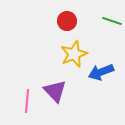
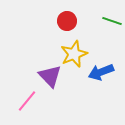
purple triangle: moved 5 px left, 15 px up
pink line: rotated 35 degrees clockwise
